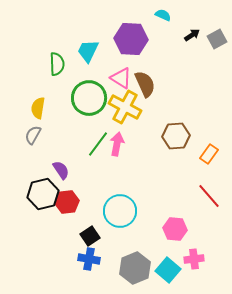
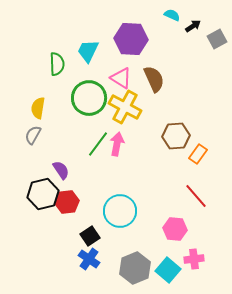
cyan semicircle: moved 9 px right
black arrow: moved 1 px right, 9 px up
brown semicircle: moved 9 px right, 5 px up
orange rectangle: moved 11 px left
red line: moved 13 px left
blue cross: rotated 25 degrees clockwise
